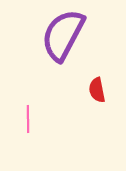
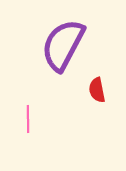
purple semicircle: moved 10 px down
